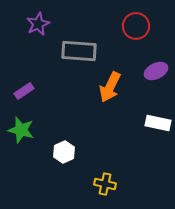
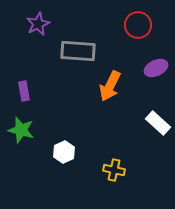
red circle: moved 2 px right, 1 px up
gray rectangle: moved 1 px left
purple ellipse: moved 3 px up
orange arrow: moved 1 px up
purple rectangle: rotated 66 degrees counterclockwise
white rectangle: rotated 30 degrees clockwise
yellow cross: moved 9 px right, 14 px up
